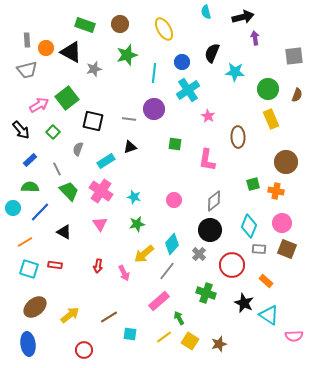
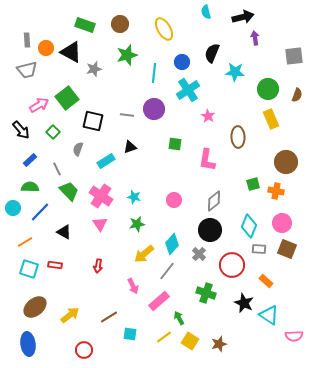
gray line at (129, 119): moved 2 px left, 4 px up
pink cross at (101, 191): moved 5 px down
pink arrow at (124, 273): moved 9 px right, 13 px down
